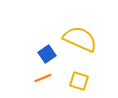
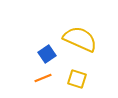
yellow square: moved 2 px left, 2 px up
